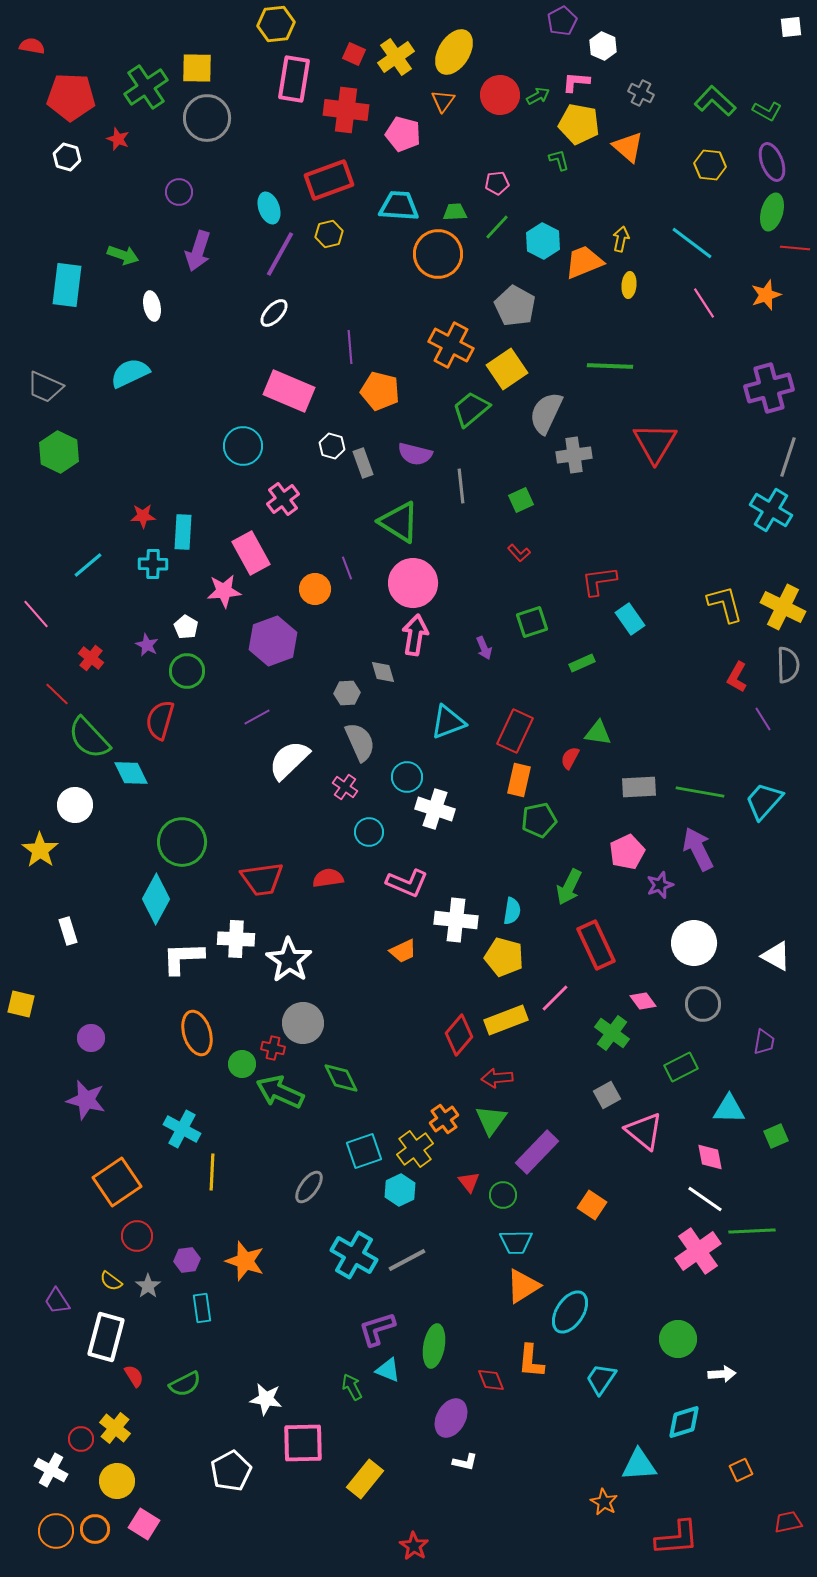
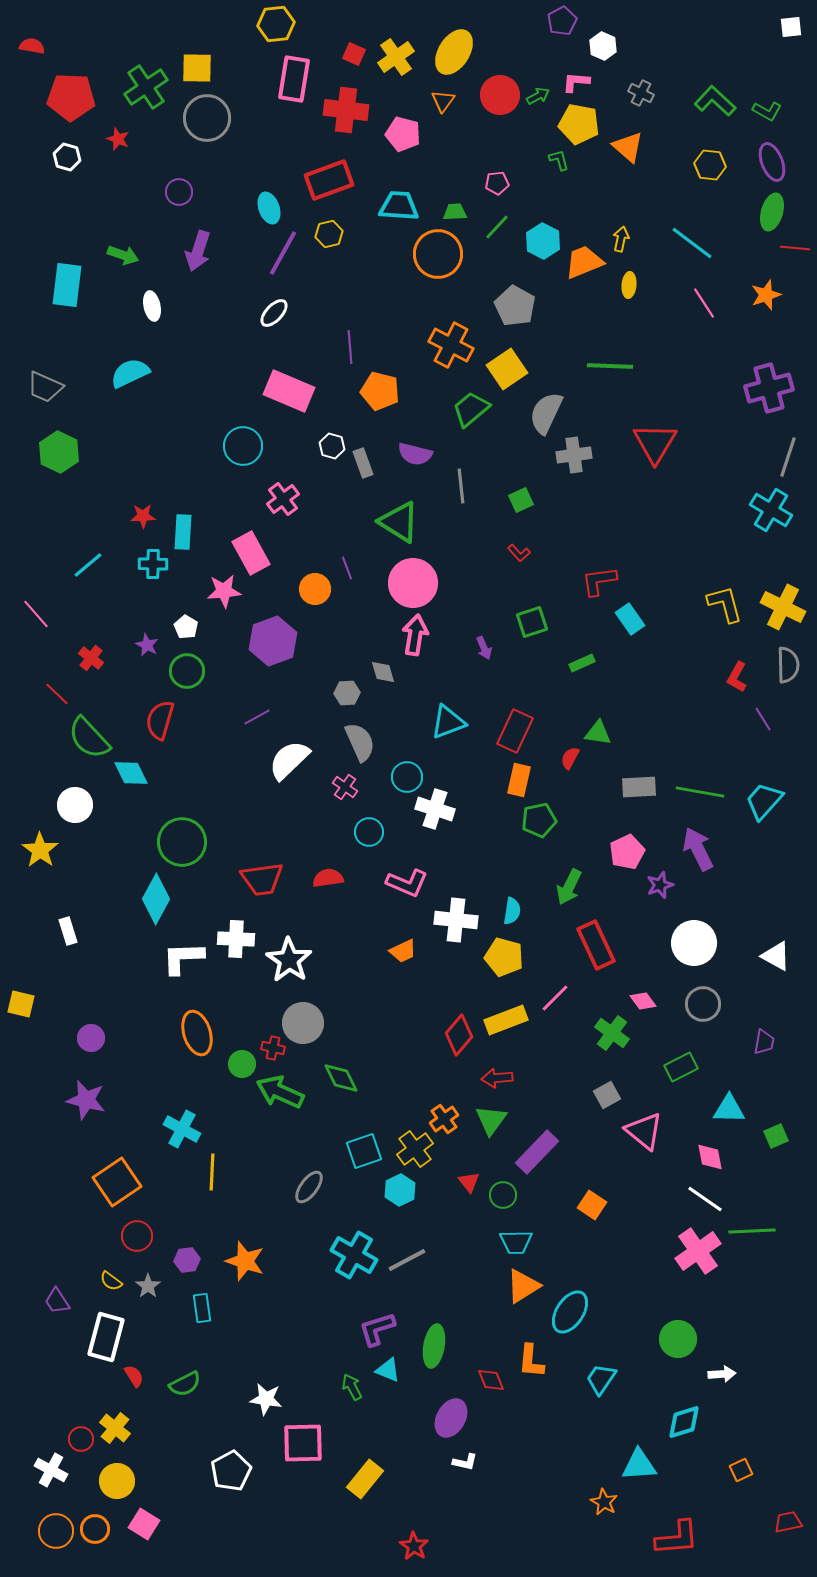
purple line at (280, 254): moved 3 px right, 1 px up
